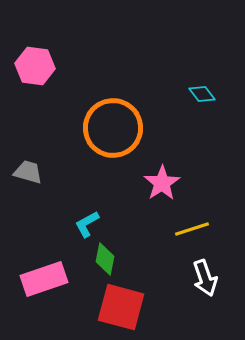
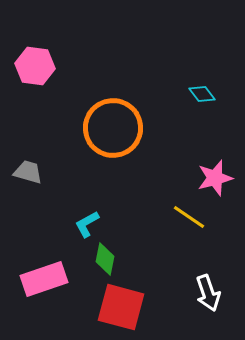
pink star: moved 53 px right, 5 px up; rotated 18 degrees clockwise
yellow line: moved 3 px left, 12 px up; rotated 52 degrees clockwise
white arrow: moved 3 px right, 15 px down
